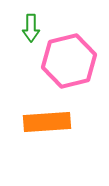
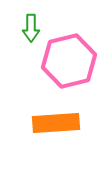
orange rectangle: moved 9 px right, 1 px down
